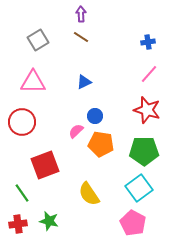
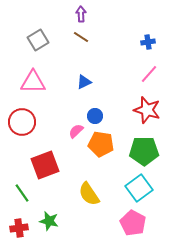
red cross: moved 1 px right, 4 px down
